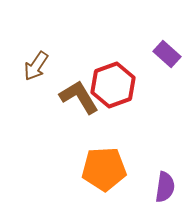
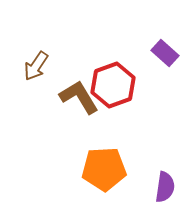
purple rectangle: moved 2 px left, 1 px up
